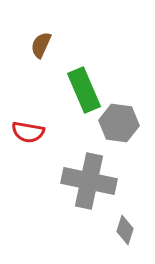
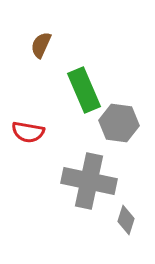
gray diamond: moved 1 px right, 10 px up
